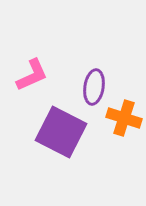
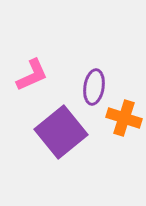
purple square: rotated 24 degrees clockwise
